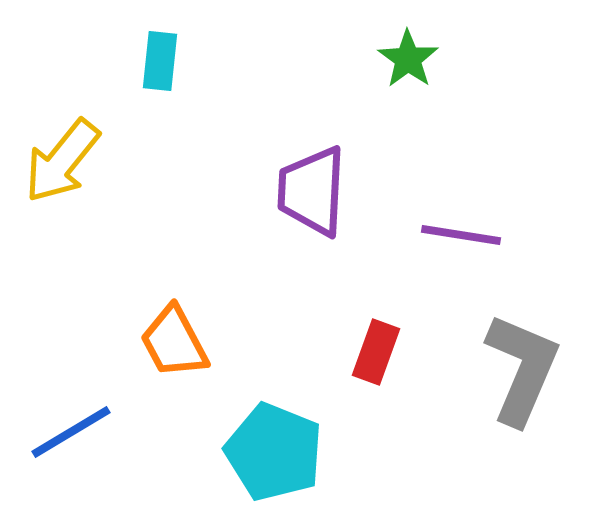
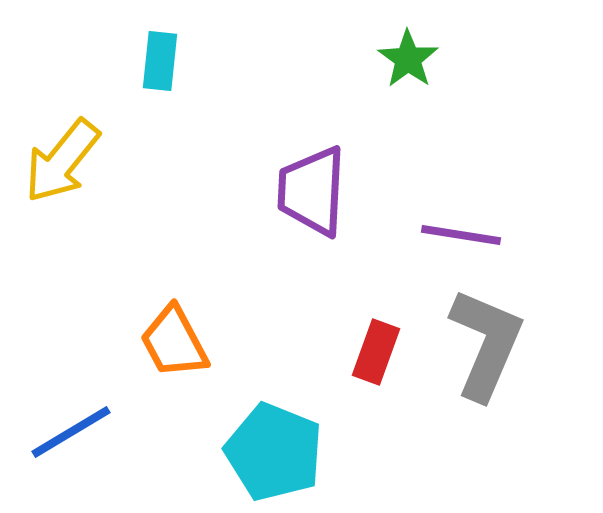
gray L-shape: moved 36 px left, 25 px up
